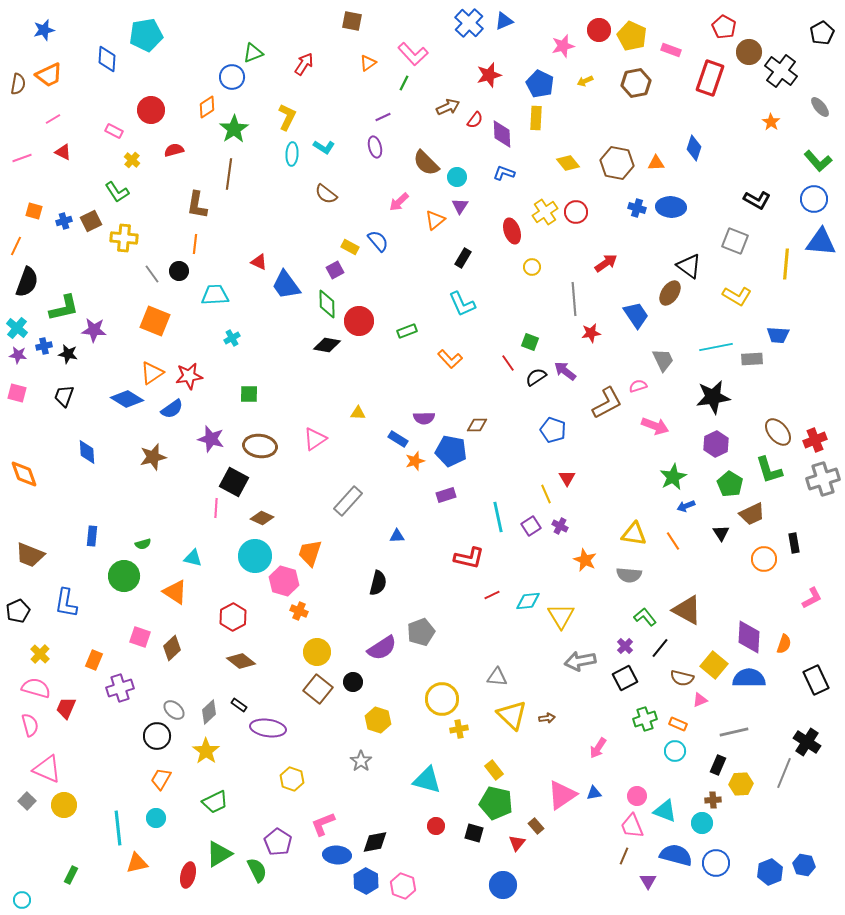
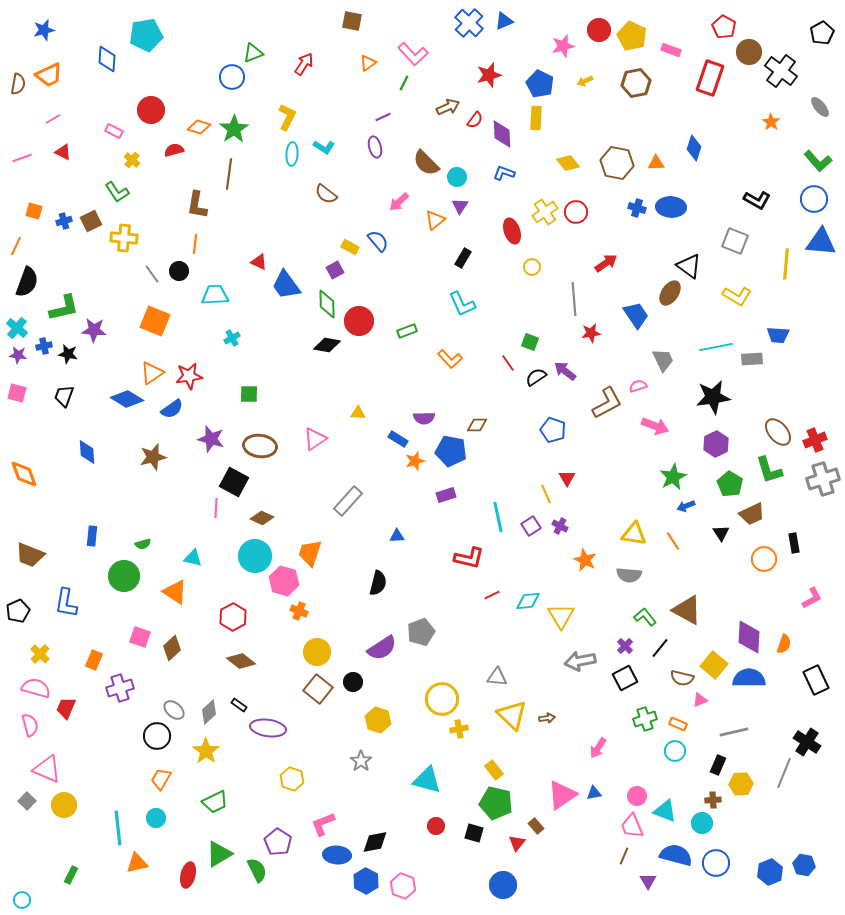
orange diamond at (207, 107): moved 8 px left, 20 px down; rotated 50 degrees clockwise
